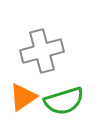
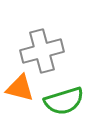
orange triangle: moved 3 px left, 9 px up; rotated 48 degrees clockwise
